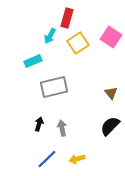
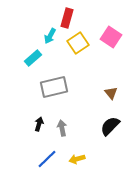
cyan rectangle: moved 3 px up; rotated 18 degrees counterclockwise
